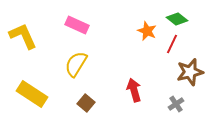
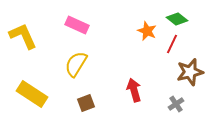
brown square: rotated 30 degrees clockwise
